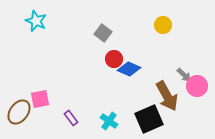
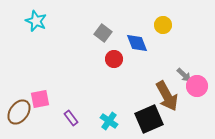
blue diamond: moved 8 px right, 26 px up; rotated 45 degrees clockwise
